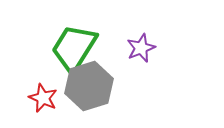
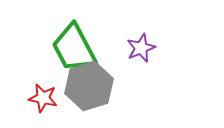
green trapezoid: rotated 60 degrees counterclockwise
red star: rotated 12 degrees counterclockwise
